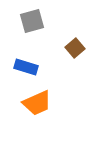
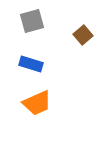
brown square: moved 8 px right, 13 px up
blue rectangle: moved 5 px right, 3 px up
